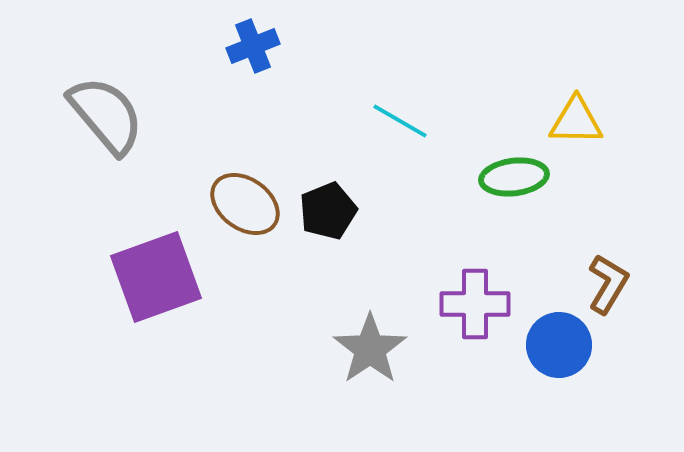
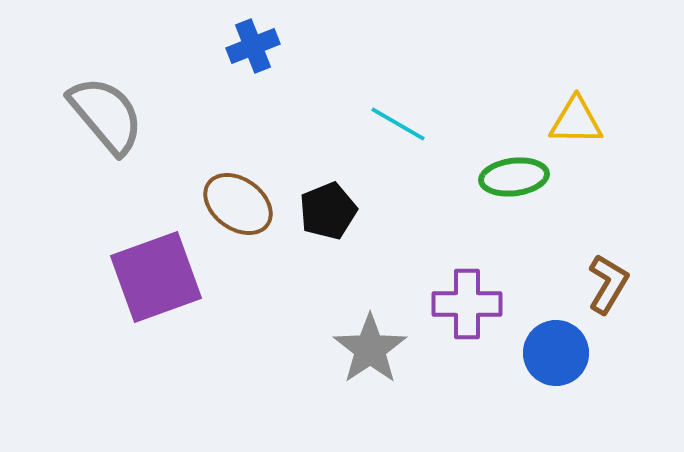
cyan line: moved 2 px left, 3 px down
brown ellipse: moved 7 px left
purple cross: moved 8 px left
blue circle: moved 3 px left, 8 px down
